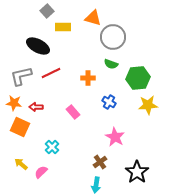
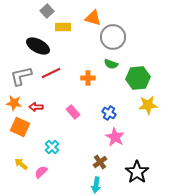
blue cross: moved 11 px down
